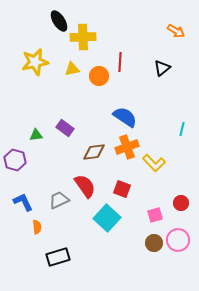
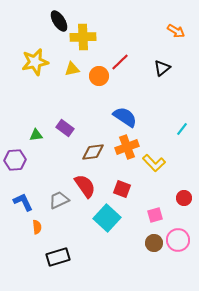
red line: rotated 42 degrees clockwise
cyan line: rotated 24 degrees clockwise
brown diamond: moved 1 px left
purple hexagon: rotated 20 degrees counterclockwise
red circle: moved 3 px right, 5 px up
